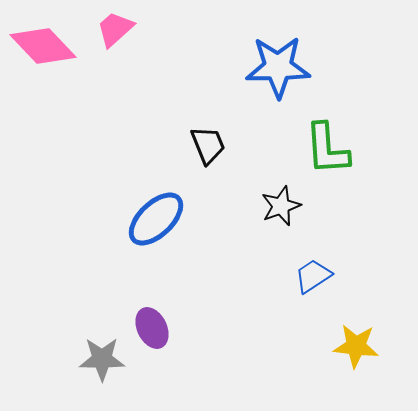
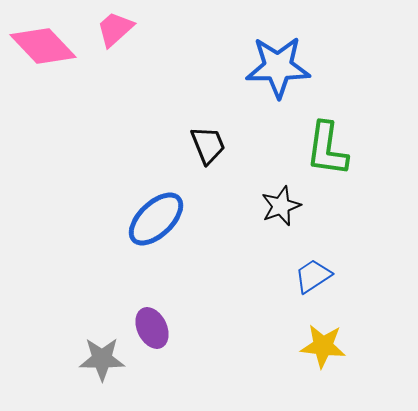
green L-shape: rotated 12 degrees clockwise
yellow star: moved 33 px left
